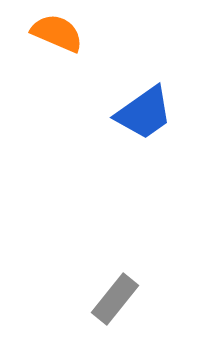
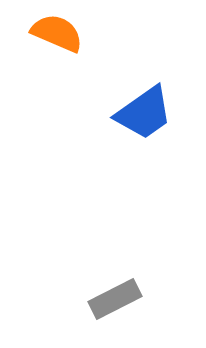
gray rectangle: rotated 24 degrees clockwise
